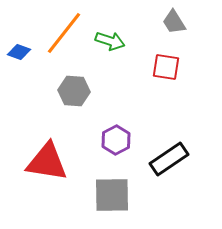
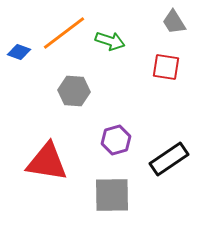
orange line: rotated 15 degrees clockwise
purple hexagon: rotated 12 degrees clockwise
